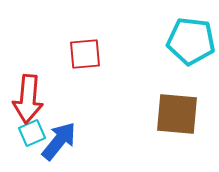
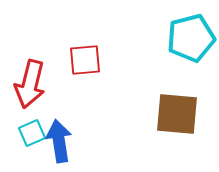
cyan pentagon: moved 3 px up; rotated 21 degrees counterclockwise
red square: moved 6 px down
red arrow: moved 2 px right, 15 px up; rotated 9 degrees clockwise
blue arrow: rotated 48 degrees counterclockwise
